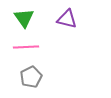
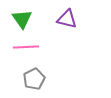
green triangle: moved 2 px left, 1 px down
gray pentagon: moved 3 px right, 2 px down
